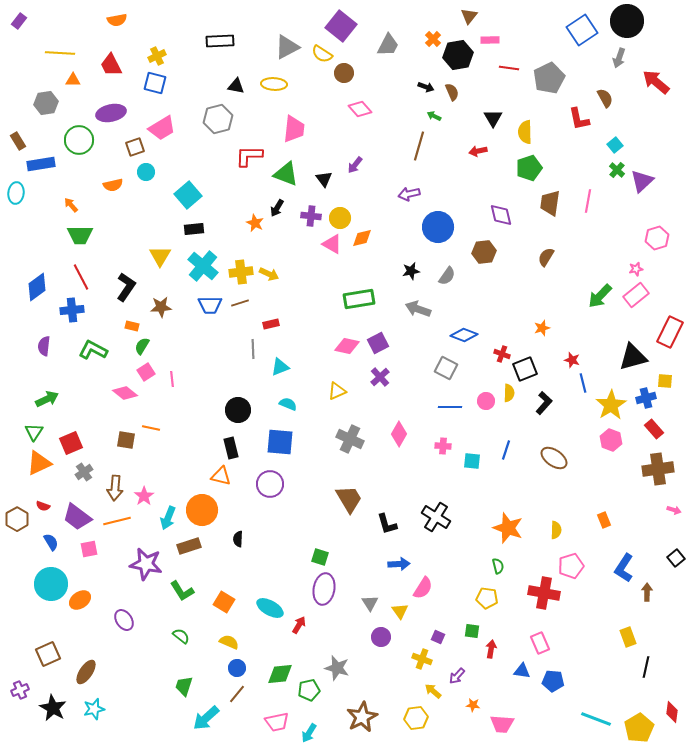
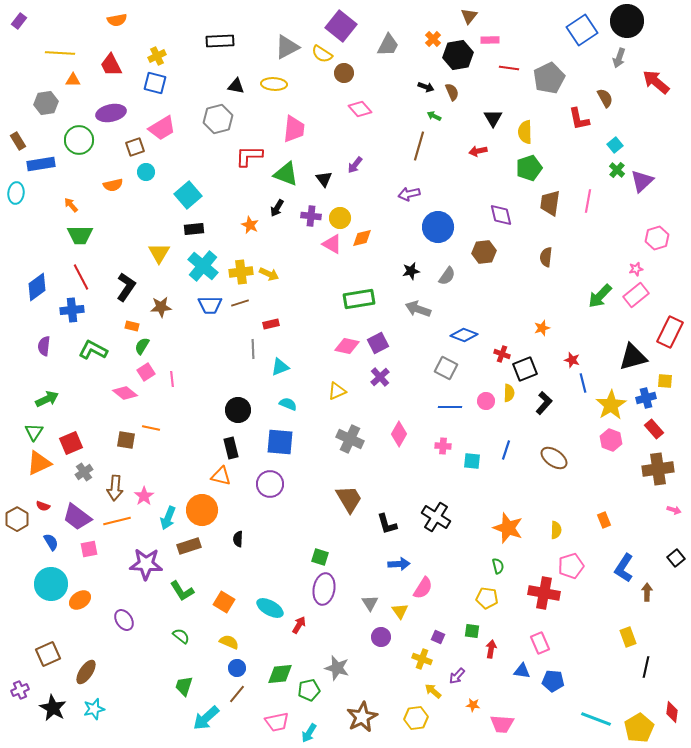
orange star at (255, 223): moved 5 px left, 2 px down
yellow triangle at (160, 256): moved 1 px left, 3 px up
brown semicircle at (546, 257): rotated 24 degrees counterclockwise
purple star at (146, 564): rotated 8 degrees counterclockwise
